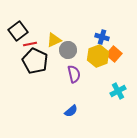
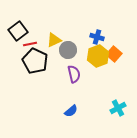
blue cross: moved 5 px left
cyan cross: moved 17 px down
